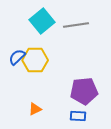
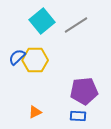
gray line: rotated 25 degrees counterclockwise
orange triangle: moved 3 px down
